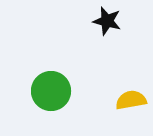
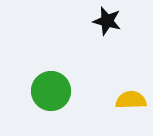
yellow semicircle: rotated 8 degrees clockwise
